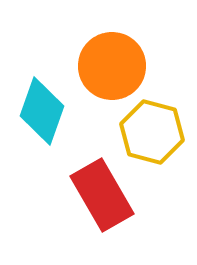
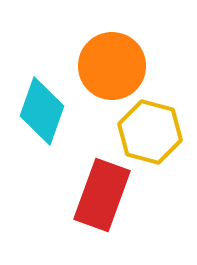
yellow hexagon: moved 2 px left
red rectangle: rotated 50 degrees clockwise
